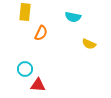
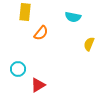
orange semicircle: rotated 14 degrees clockwise
yellow semicircle: rotated 88 degrees clockwise
cyan circle: moved 7 px left
red triangle: rotated 35 degrees counterclockwise
